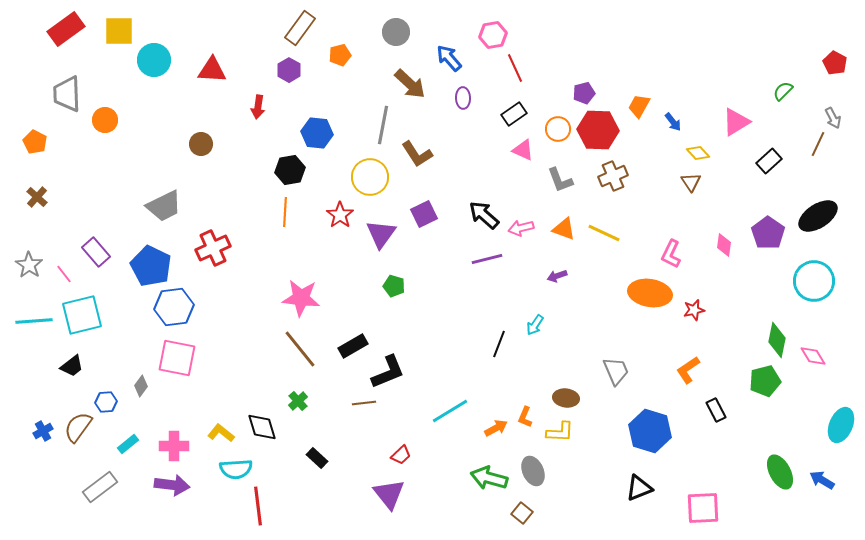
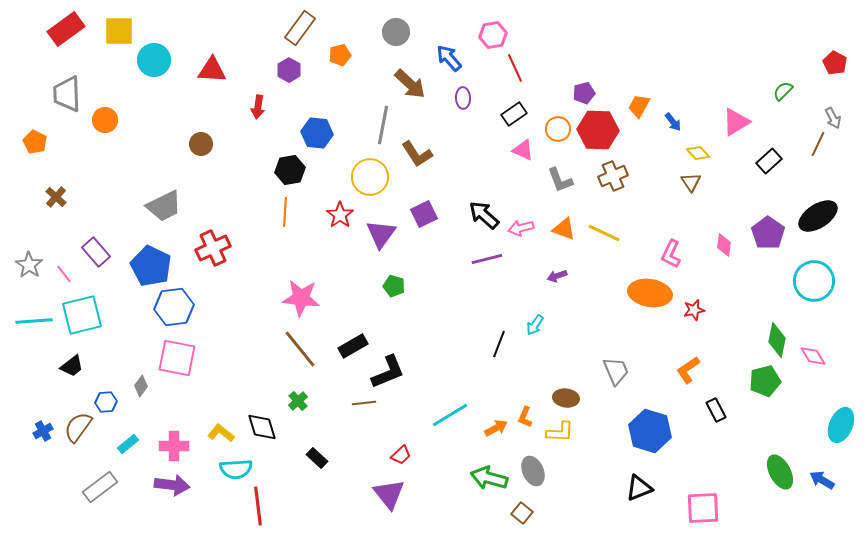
brown cross at (37, 197): moved 19 px right
cyan line at (450, 411): moved 4 px down
